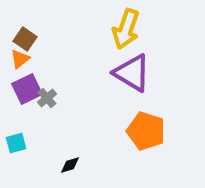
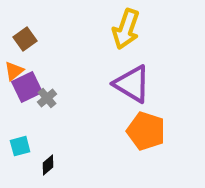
brown square: rotated 20 degrees clockwise
orange triangle: moved 6 px left, 12 px down
purple triangle: moved 11 px down
purple square: moved 2 px up
cyan square: moved 4 px right, 3 px down
black diamond: moved 22 px left; rotated 25 degrees counterclockwise
